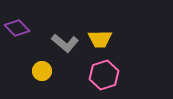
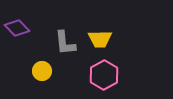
gray L-shape: rotated 44 degrees clockwise
pink hexagon: rotated 12 degrees counterclockwise
